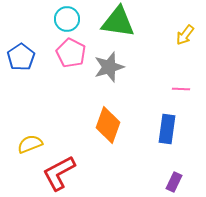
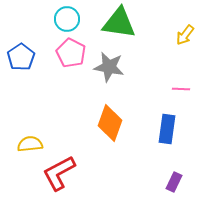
green triangle: moved 1 px right, 1 px down
gray star: rotated 28 degrees clockwise
orange diamond: moved 2 px right, 2 px up
yellow semicircle: rotated 15 degrees clockwise
